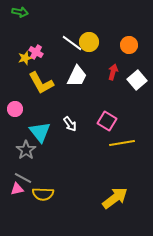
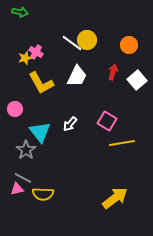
yellow circle: moved 2 px left, 2 px up
white arrow: rotated 77 degrees clockwise
